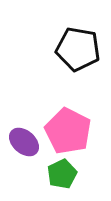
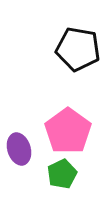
pink pentagon: rotated 9 degrees clockwise
purple ellipse: moved 5 px left, 7 px down; rotated 32 degrees clockwise
